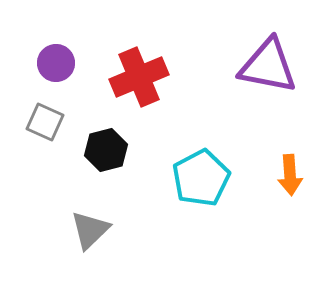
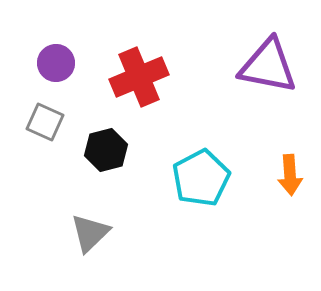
gray triangle: moved 3 px down
